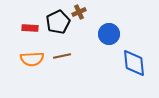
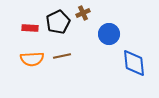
brown cross: moved 4 px right, 1 px down
